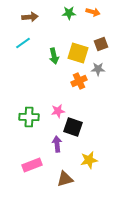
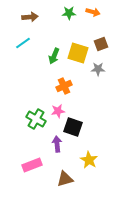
green arrow: rotated 35 degrees clockwise
orange cross: moved 15 px left, 5 px down
green cross: moved 7 px right, 2 px down; rotated 30 degrees clockwise
yellow star: rotated 30 degrees counterclockwise
